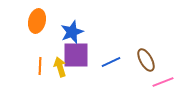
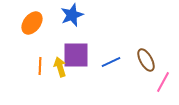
orange ellipse: moved 5 px left, 2 px down; rotated 25 degrees clockwise
blue star: moved 17 px up
pink line: rotated 40 degrees counterclockwise
